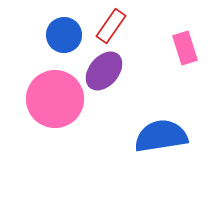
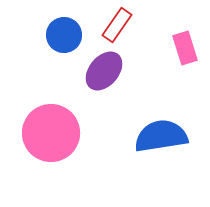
red rectangle: moved 6 px right, 1 px up
pink circle: moved 4 px left, 34 px down
